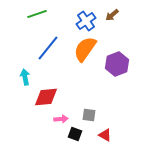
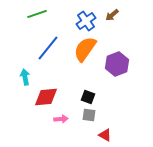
black square: moved 13 px right, 37 px up
